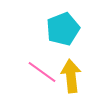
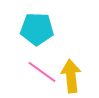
cyan pentagon: moved 26 px left; rotated 24 degrees clockwise
